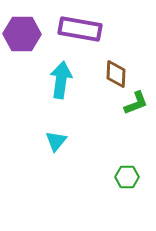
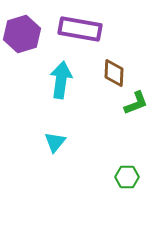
purple hexagon: rotated 18 degrees counterclockwise
brown diamond: moved 2 px left, 1 px up
cyan triangle: moved 1 px left, 1 px down
